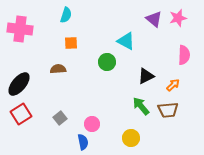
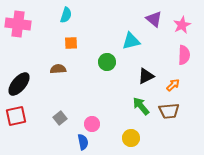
pink star: moved 4 px right, 7 px down; rotated 12 degrees counterclockwise
pink cross: moved 2 px left, 5 px up
cyan triangle: moved 5 px right; rotated 42 degrees counterclockwise
brown trapezoid: moved 1 px right, 1 px down
red square: moved 5 px left, 2 px down; rotated 20 degrees clockwise
